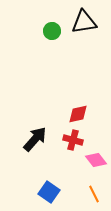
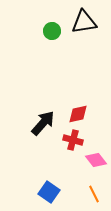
black arrow: moved 8 px right, 16 px up
